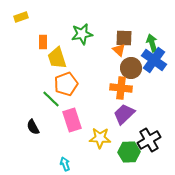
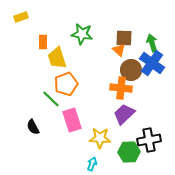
green star: rotated 20 degrees clockwise
blue cross: moved 2 px left, 3 px down
brown circle: moved 2 px down
black cross: rotated 20 degrees clockwise
cyan arrow: moved 27 px right; rotated 40 degrees clockwise
